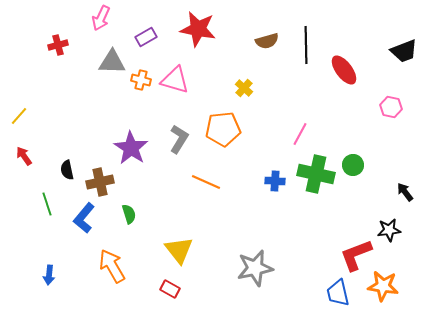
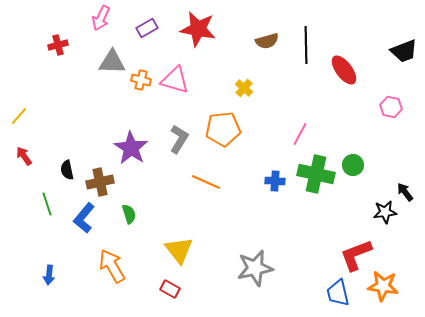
purple rectangle: moved 1 px right, 9 px up
black star: moved 4 px left, 18 px up
